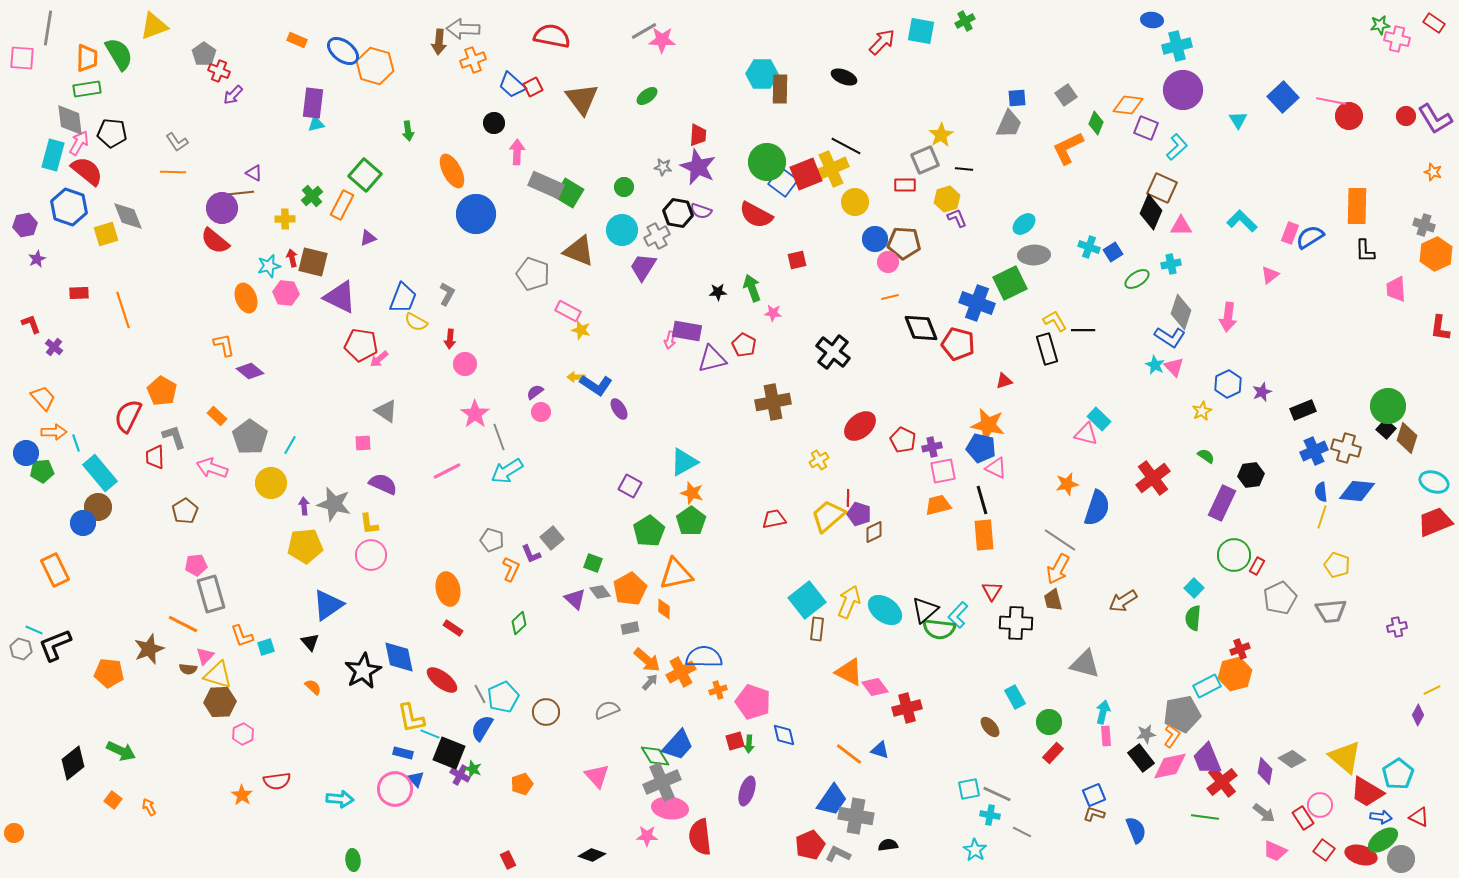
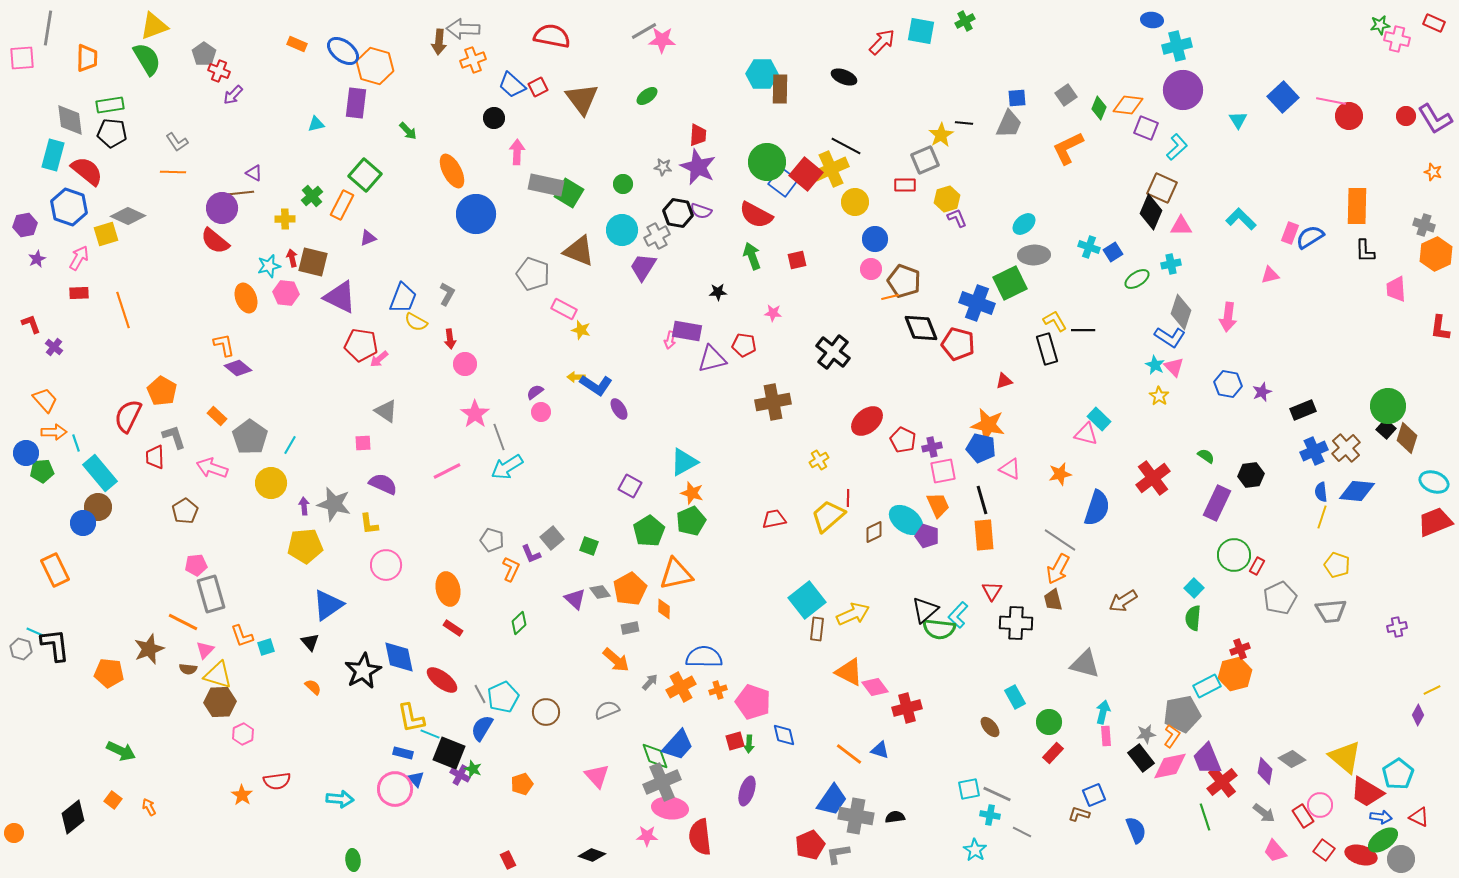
red rectangle at (1434, 23): rotated 10 degrees counterclockwise
orange rectangle at (297, 40): moved 4 px down
green semicircle at (119, 54): moved 28 px right, 5 px down
pink square at (22, 58): rotated 8 degrees counterclockwise
red square at (533, 87): moved 5 px right
green rectangle at (87, 89): moved 23 px right, 16 px down
purple rectangle at (313, 103): moved 43 px right
black circle at (494, 123): moved 5 px up
green diamond at (1096, 123): moved 3 px right, 15 px up
green arrow at (408, 131): rotated 36 degrees counterclockwise
pink arrow at (79, 143): moved 115 px down
black line at (964, 169): moved 46 px up
red square at (806, 174): rotated 28 degrees counterclockwise
gray rectangle at (546, 185): rotated 12 degrees counterclockwise
green circle at (624, 187): moved 1 px left, 3 px up
gray diamond at (128, 216): rotated 44 degrees counterclockwise
cyan L-shape at (1242, 221): moved 1 px left, 2 px up
brown pentagon at (904, 243): moved 38 px down; rotated 16 degrees clockwise
pink circle at (888, 262): moved 17 px left, 7 px down
pink triangle at (1270, 275): rotated 24 degrees clockwise
green arrow at (752, 288): moved 32 px up
pink rectangle at (568, 311): moved 4 px left, 2 px up
red arrow at (450, 339): rotated 12 degrees counterclockwise
red pentagon at (744, 345): rotated 20 degrees counterclockwise
purple diamond at (250, 371): moved 12 px left, 3 px up
blue hexagon at (1228, 384): rotated 24 degrees counterclockwise
orange trapezoid at (43, 398): moved 2 px right, 2 px down
yellow star at (1202, 411): moved 43 px left, 15 px up; rotated 12 degrees counterclockwise
red ellipse at (860, 426): moved 7 px right, 5 px up
brown cross at (1346, 448): rotated 32 degrees clockwise
pink triangle at (996, 468): moved 14 px right, 1 px down
cyan arrow at (507, 471): moved 4 px up
orange star at (1067, 484): moved 7 px left, 10 px up
purple rectangle at (1222, 503): moved 5 px left
orange trapezoid at (938, 505): rotated 80 degrees clockwise
purple pentagon at (859, 514): moved 68 px right, 22 px down
green pentagon at (691, 521): rotated 12 degrees clockwise
pink circle at (371, 555): moved 15 px right, 10 px down
green square at (593, 563): moved 4 px left, 17 px up
yellow arrow at (849, 602): moved 4 px right, 12 px down; rotated 44 degrees clockwise
cyan ellipse at (885, 610): moved 21 px right, 90 px up
orange line at (183, 624): moved 2 px up
cyan line at (34, 630): moved 1 px right, 2 px down
black L-shape at (55, 645): rotated 105 degrees clockwise
pink triangle at (205, 656): moved 6 px up
orange arrow at (647, 660): moved 31 px left
orange cross at (681, 672): moved 15 px down
green diamond at (655, 756): rotated 12 degrees clockwise
black diamond at (73, 763): moved 54 px down
brown L-shape at (1094, 814): moved 15 px left
green line at (1205, 817): rotated 64 degrees clockwise
red rectangle at (1303, 818): moved 2 px up
black semicircle at (888, 845): moved 7 px right, 28 px up
pink trapezoid at (1275, 851): rotated 25 degrees clockwise
gray L-shape at (838, 854): rotated 35 degrees counterclockwise
